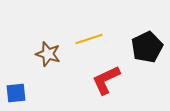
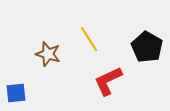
yellow line: rotated 76 degrees clockwise
black pentagon: rotated 16 degrees counterclockwise
red L-shape: moved 2 px right, 1 px down
